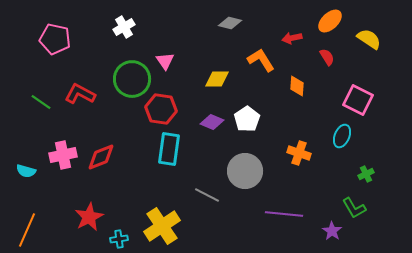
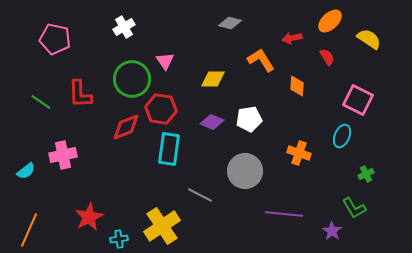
yellow diamond: moved 4 px left
red L-shape: rotated 120 degrees counterclockwise
white pentagon: moved 2 px right; rotated 25 degrees clockwise
red diamond: moved 25 px right, 30 px up
cyan semicircle: rotated 54 degrees counterclockwise
gray line: moved 7 px left
orange line: moved 2 px right
